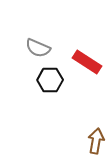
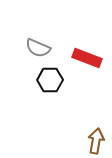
red rectangle: moved 4 px up; rotated 12 degrees counterclockwise
